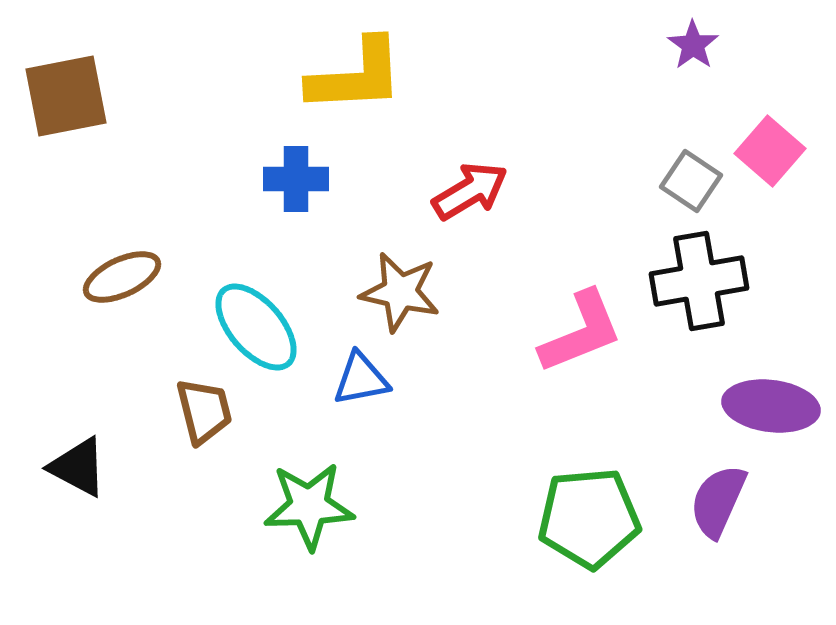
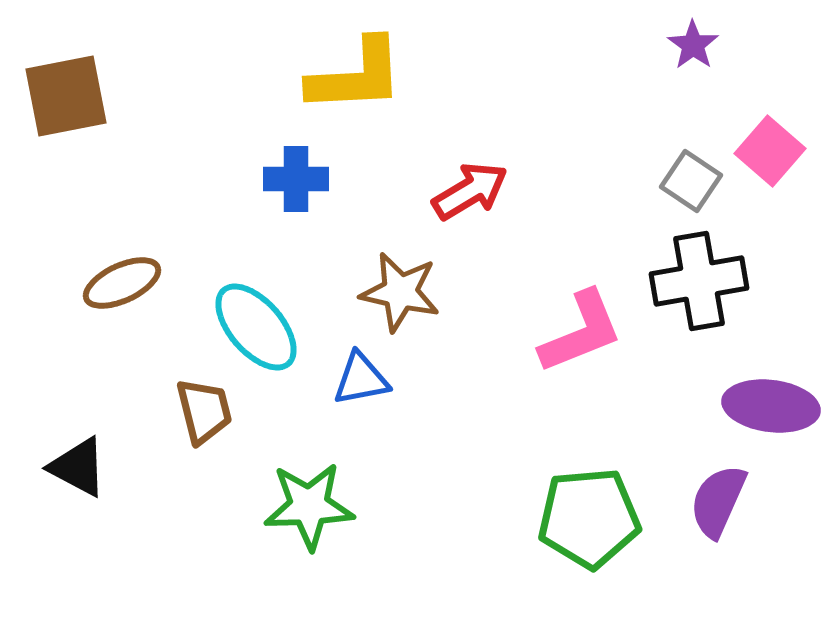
brown ellipse: moved 6 px down
